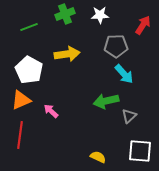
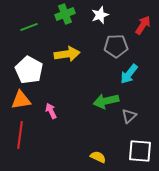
white star: rotated 18 degrees counterclockwise
cyan arrow: moved 5 px right; rotated 80 degrees clockwise
orange triangle: rotated 15 degrees clockwise
pink arrow: rotated 21 degrees clockwise
